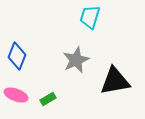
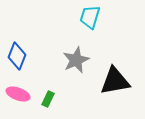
pink ellipse: moved 2 px right, 1 px up
green rectangle: rotated 35 degrees counterclockwise
